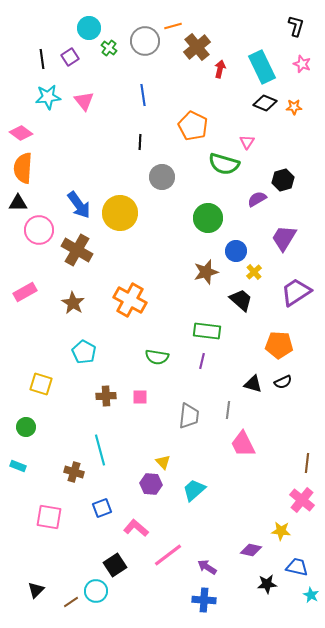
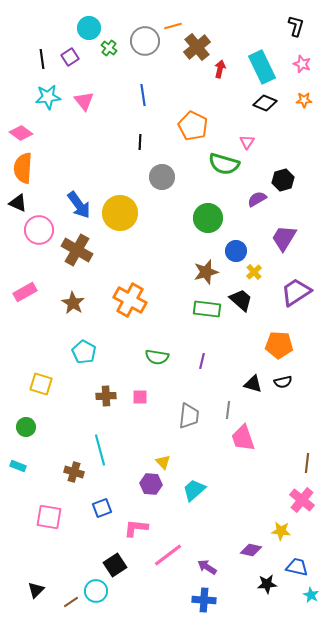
orange star at (294, 107): moved 10 px right, 7 px up
black triangle at (18, 203): rotated 24 degrees clockwise
green rectangle at (207, 331): moved 22 px up
black semicircle at (283, 382): rotated 12 degrees clockwise
pink trapezoid at (243, 444): moved 6 px up; rotated 8 degrees clockwise
pink L-shape at (136, 528): rotated 35 degrees counterclockwise
